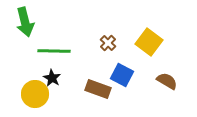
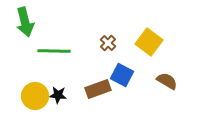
black star: moved 6 px right, 17 px down; rotated 24 degrees counterclockwise
brown rectangle: rotated 40 degrees counterclockwise
yellow circle: moved 2 px down
